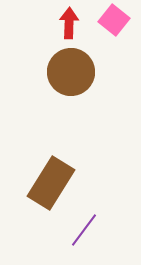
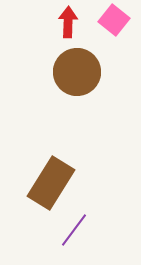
red arrow: moved 1 px left, 1 px up
brown circle: moved 6 px right
purple line: moved 10 px left
